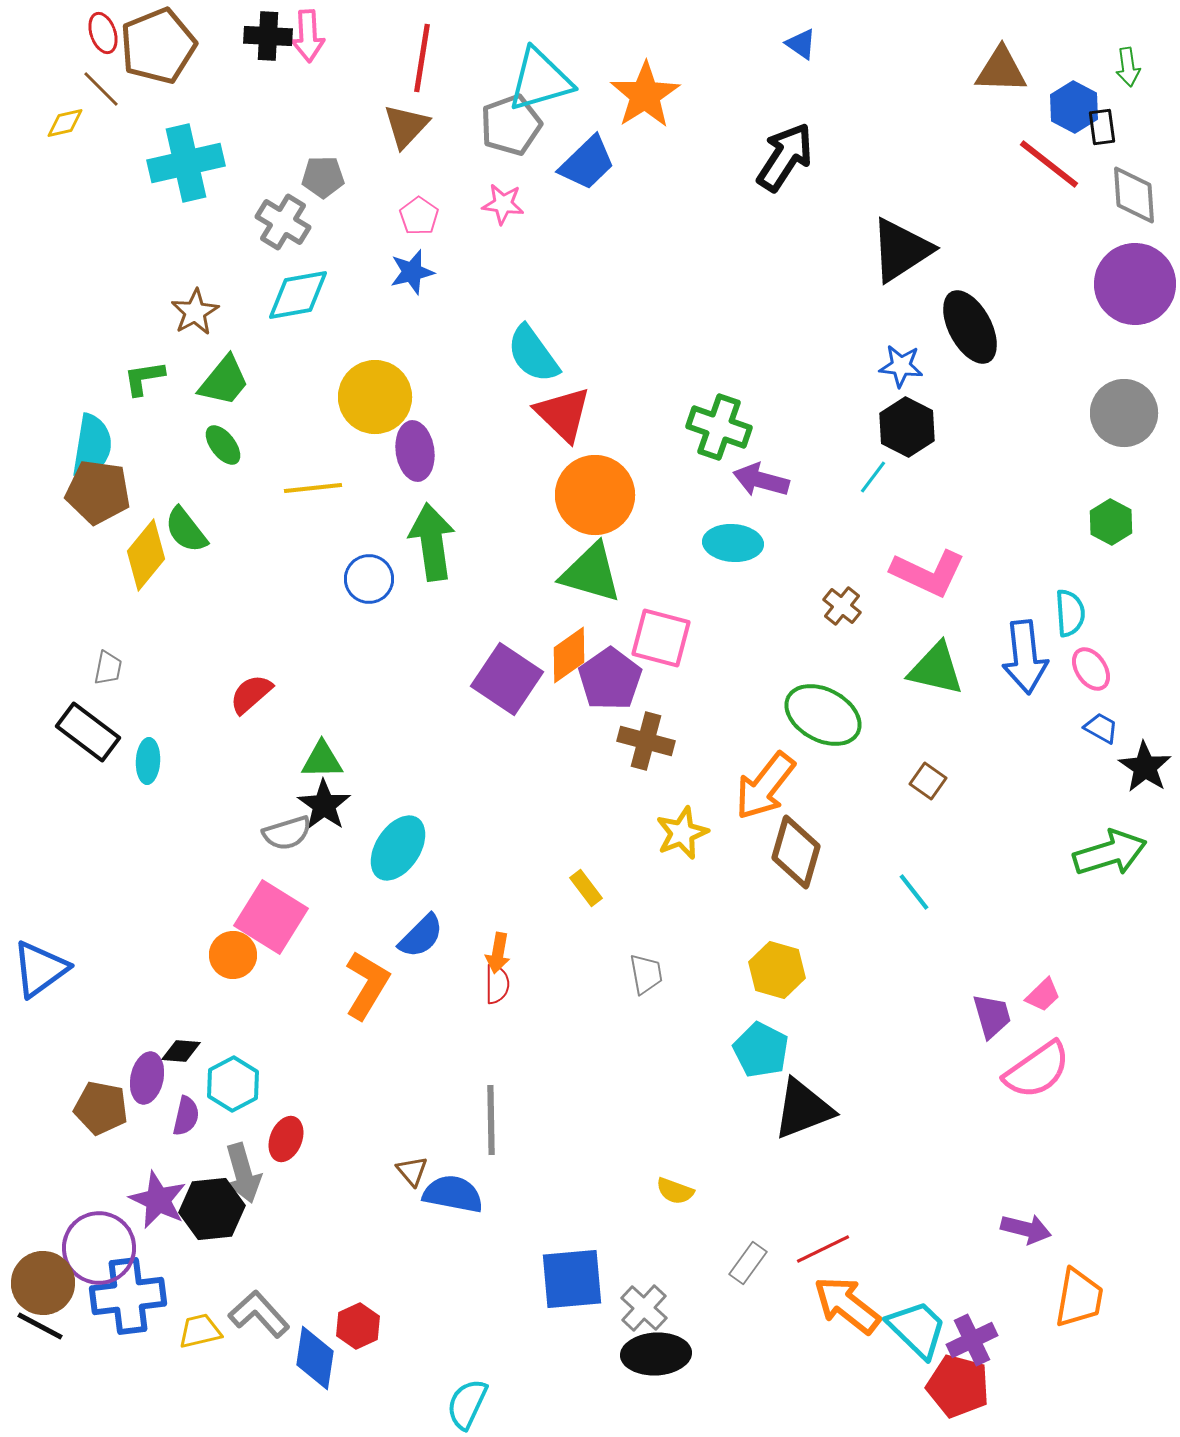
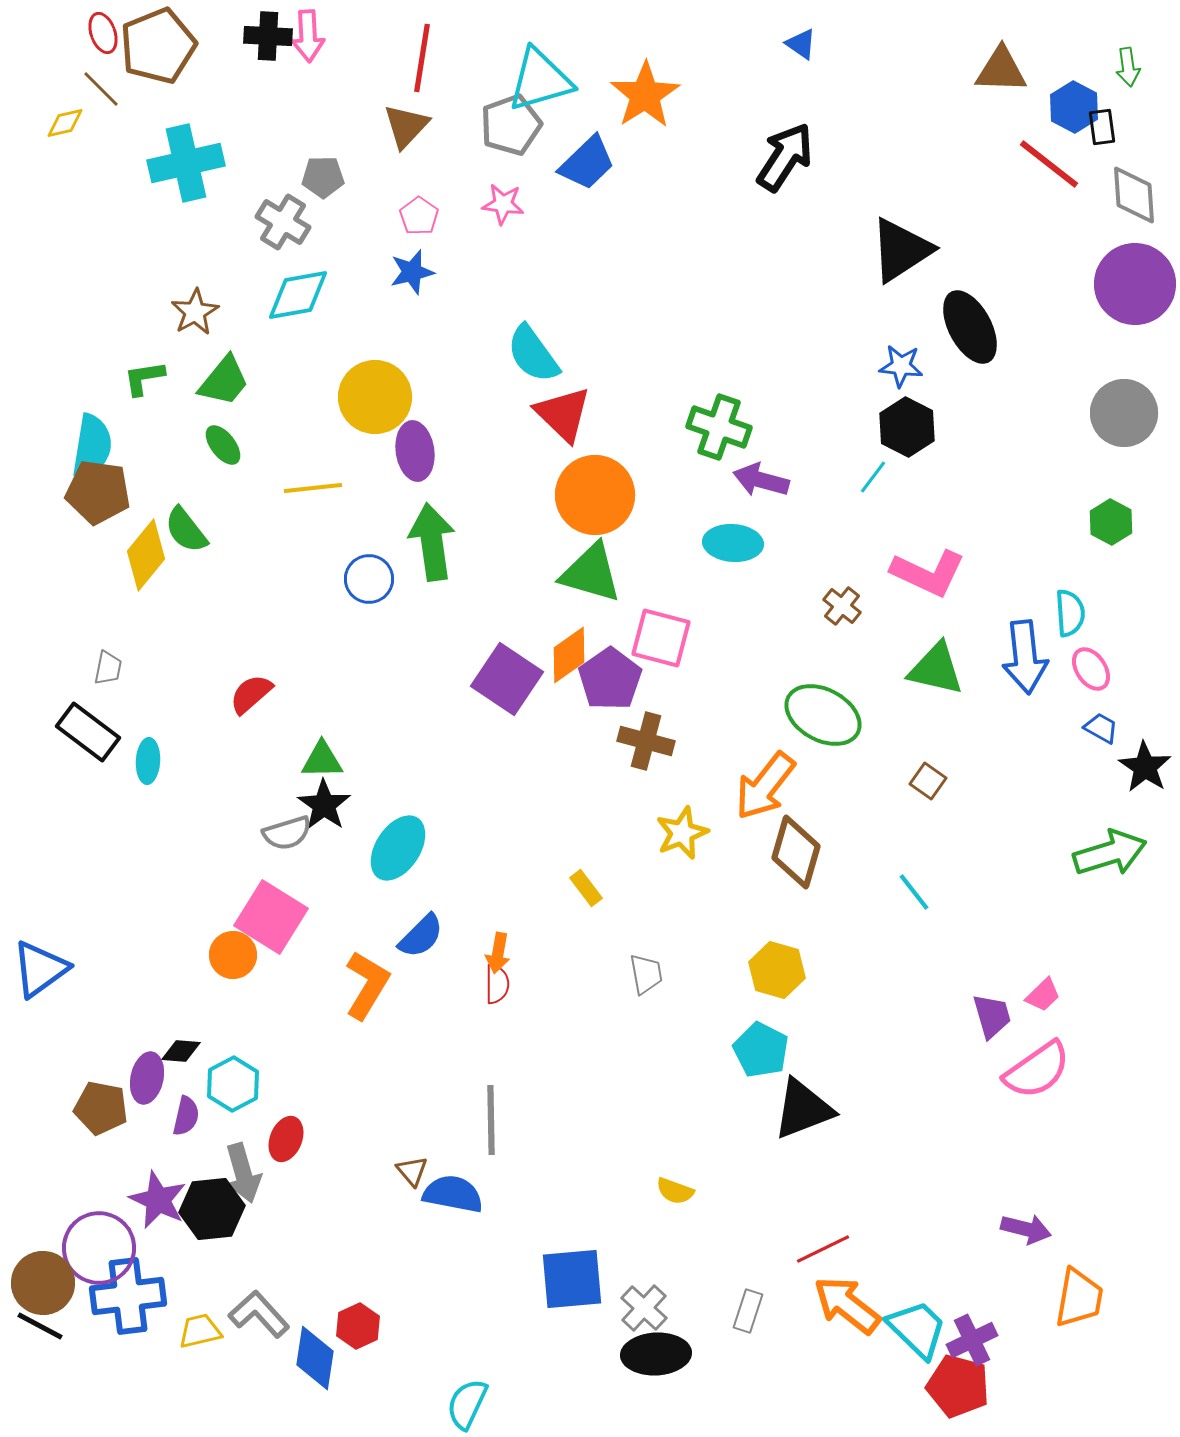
gray rectangle at (748, 1263): moved 48 px down; rotated 18 degrees counterclockwise
